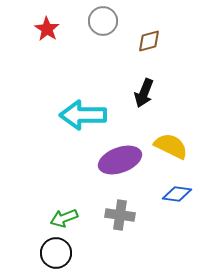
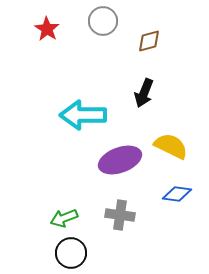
black circle: moved 15 px right
